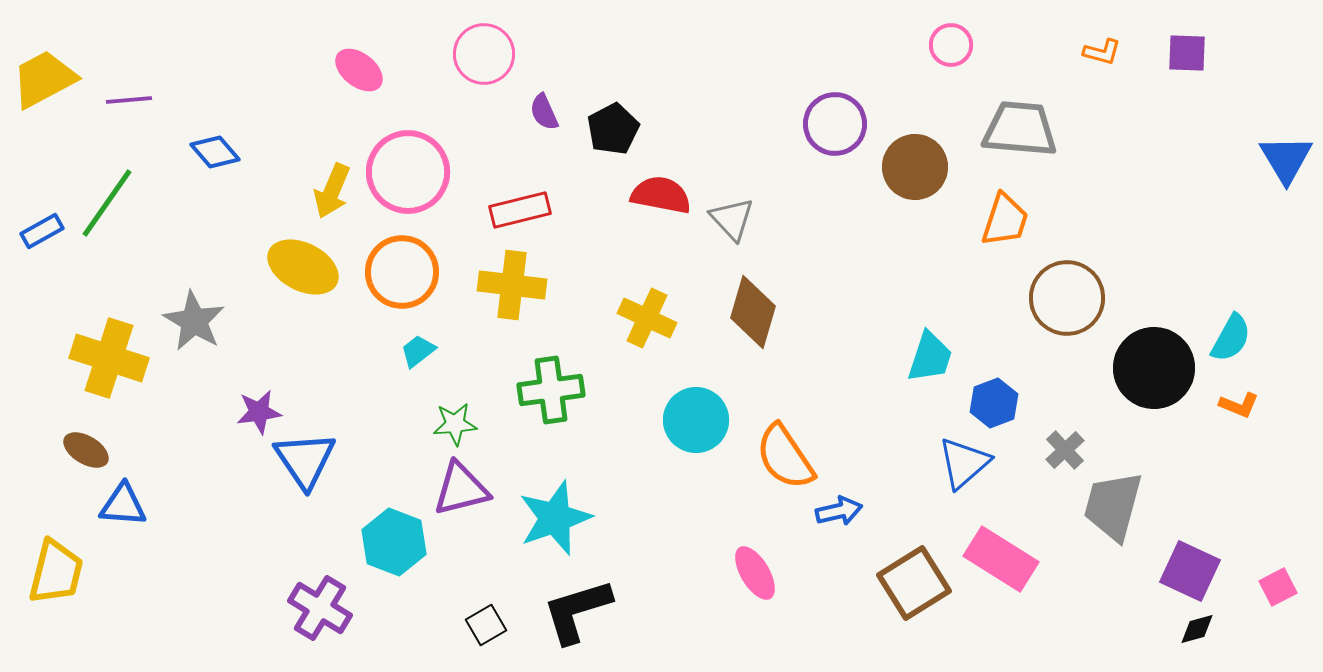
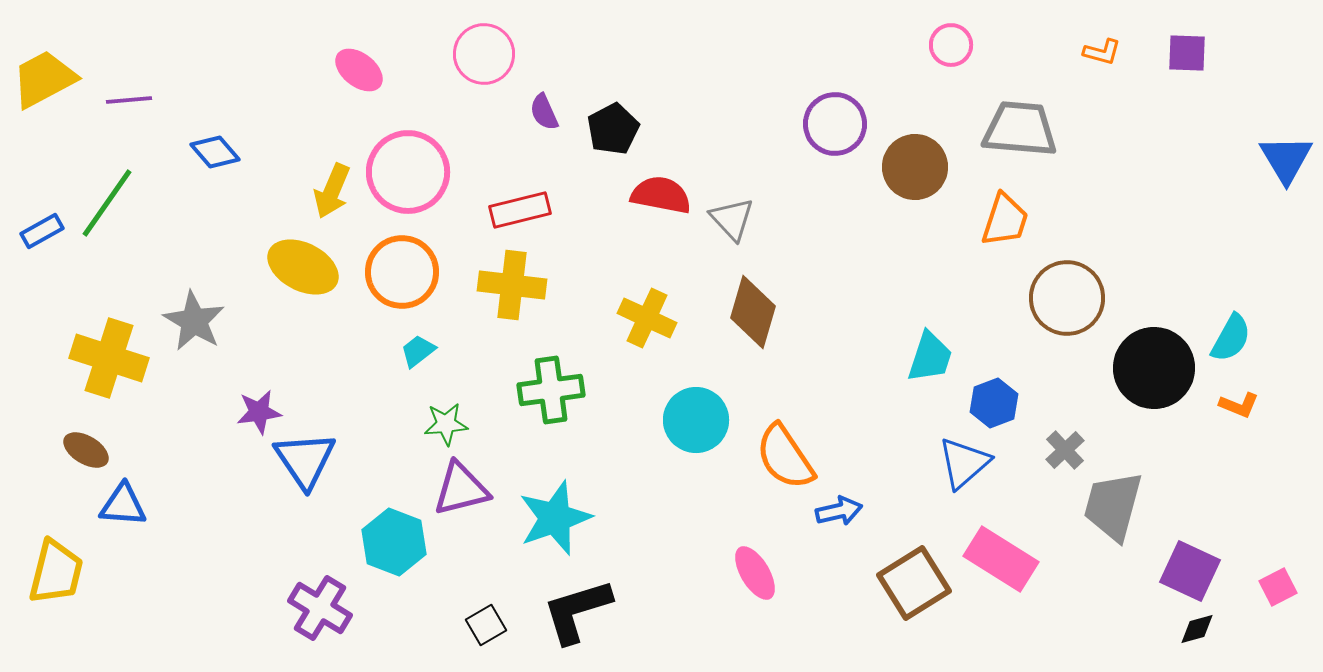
green star at (455, 424): moved 9 px left
